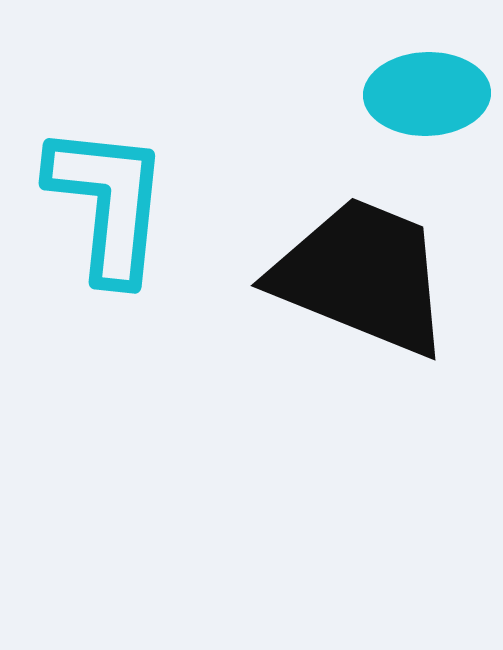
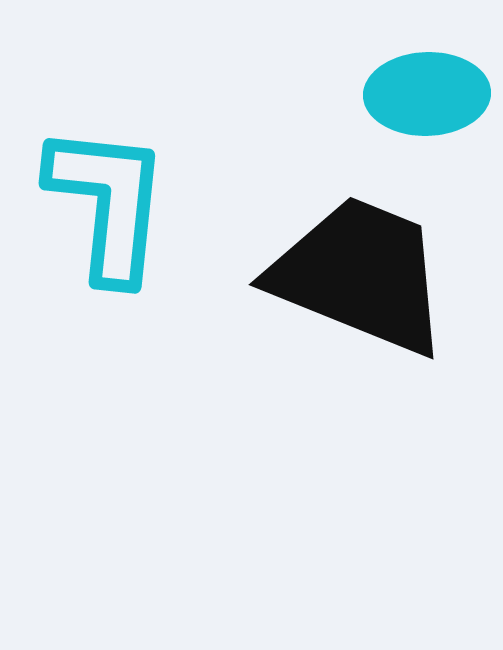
black trapezoid: moved 2 px left, 1 px up
